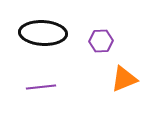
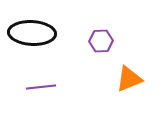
black ellipse: moved 11 px left
orange triangle: moved 5 px right
